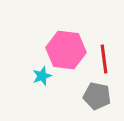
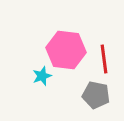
gray pentagon: moved 1 px left, 1 px up
